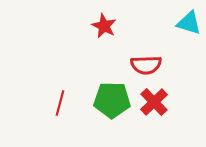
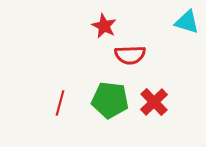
cyan triangle: moved 2 px left, 1 px up
red semicircle: moved 16 px left, 10 px up
green pentagon: moved 2 px left; rotated 6 degrees clockwise
